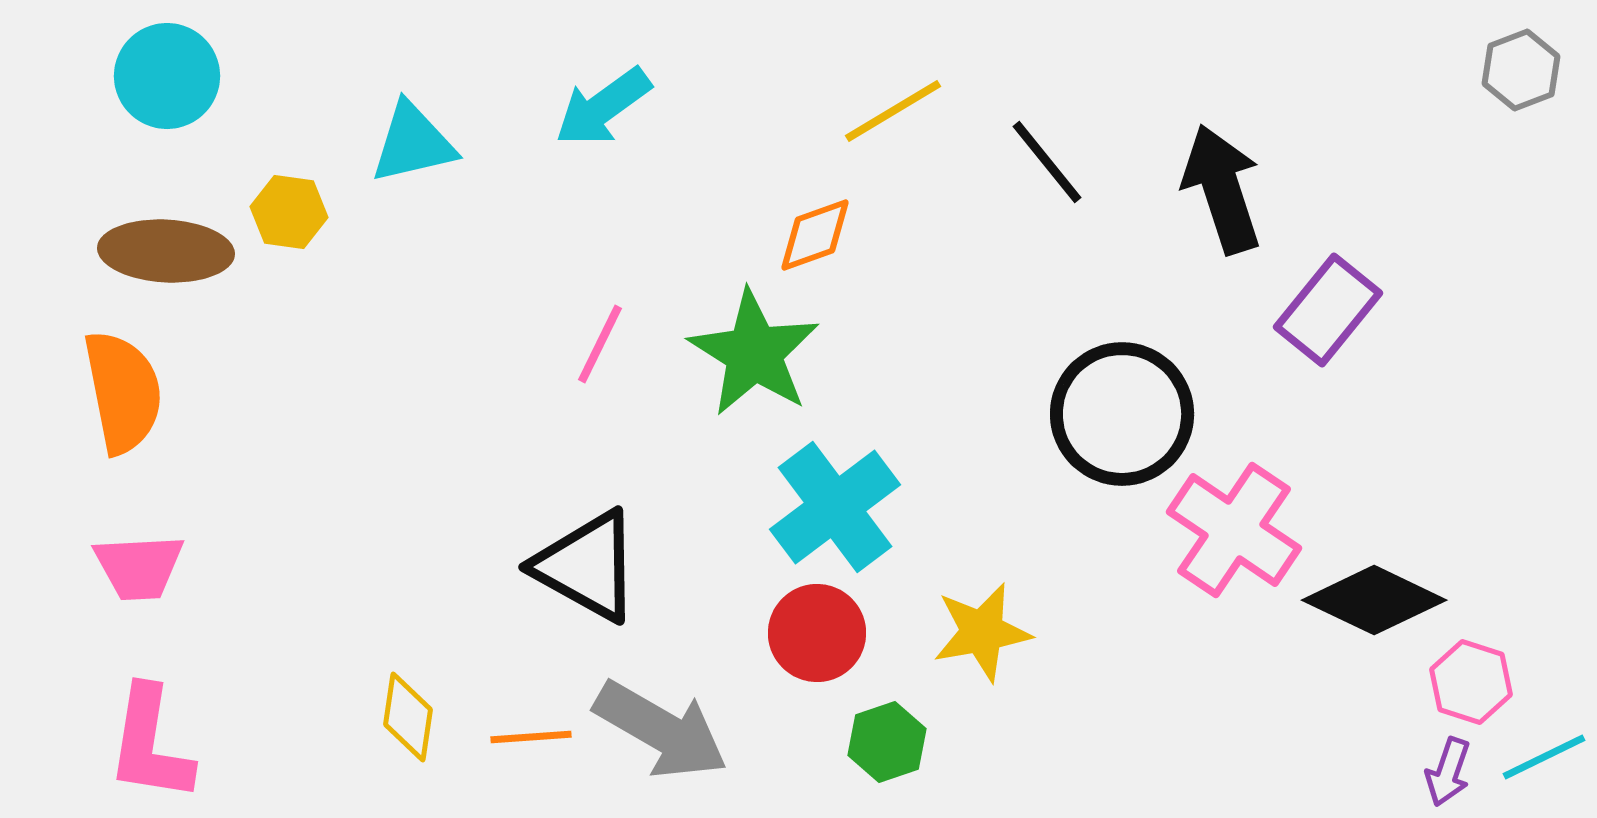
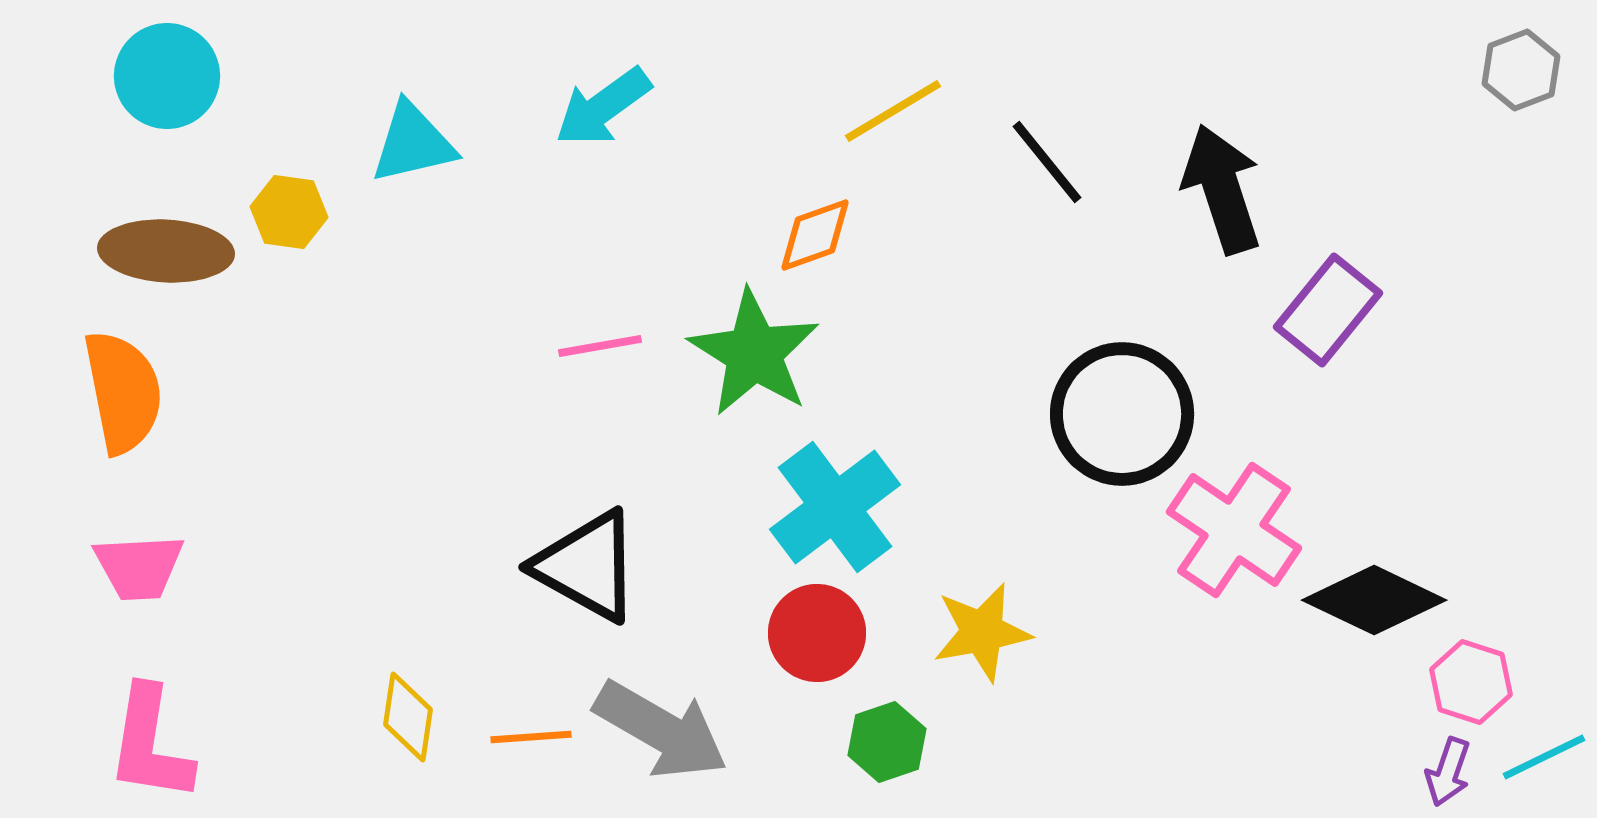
pink line: moved 2 px down; rotated 54 degrees clockwise
